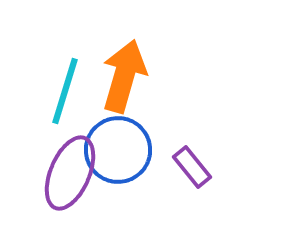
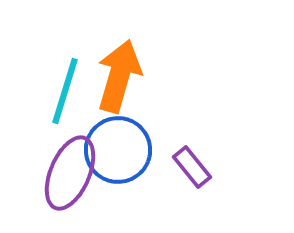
orange arrow: moved 5 px left
